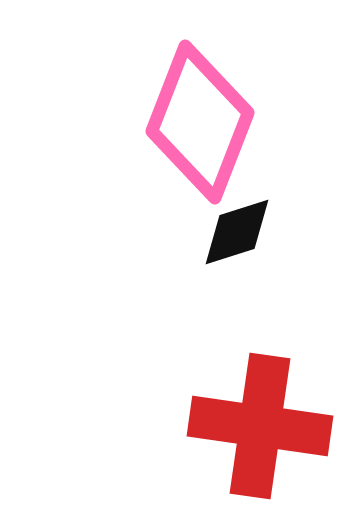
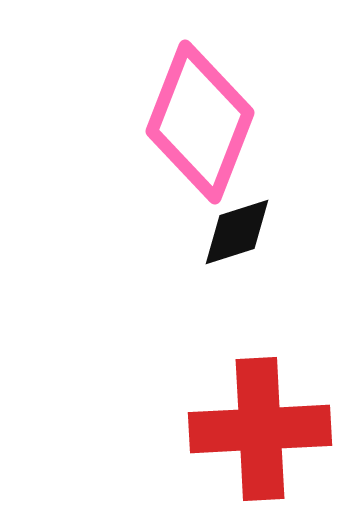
red cross: moved 3 px down; rotated 11 degrees counterclockwise
